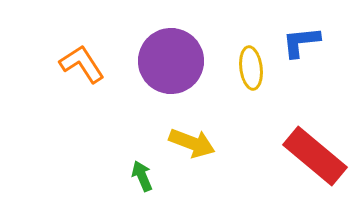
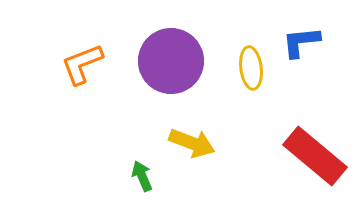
orange L-shape: rotated 78 degrees counterclockwise
